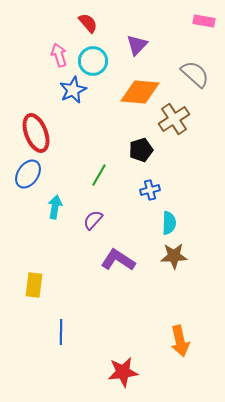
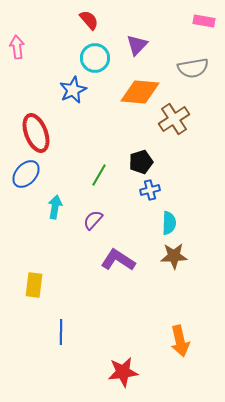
red semicircle: moved 1 px right, 3 px up
pink arrow: moved 42 px left, 8 px up; rotated 10 degrees clockwise
cyan circle: moved 2 px right, 3 px up
gray semicircle: moved 2 px left, 6 px up; rotated 128 degrees clockwise
black pentagon: moved 12 px down
blue ellipse: moved 2 px left; rotated 8 degrees clockwise
